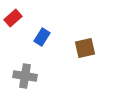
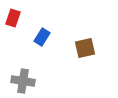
red rectangle: rotated 30 degrees counterclockwise
gray cross: moved 2 px left, 5 px down
